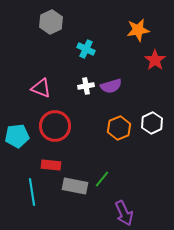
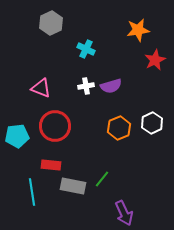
gray hexagon: moved 1 px down
red star: rotated 10 degrees clockwise
gray rectangle: moved 2 px left
